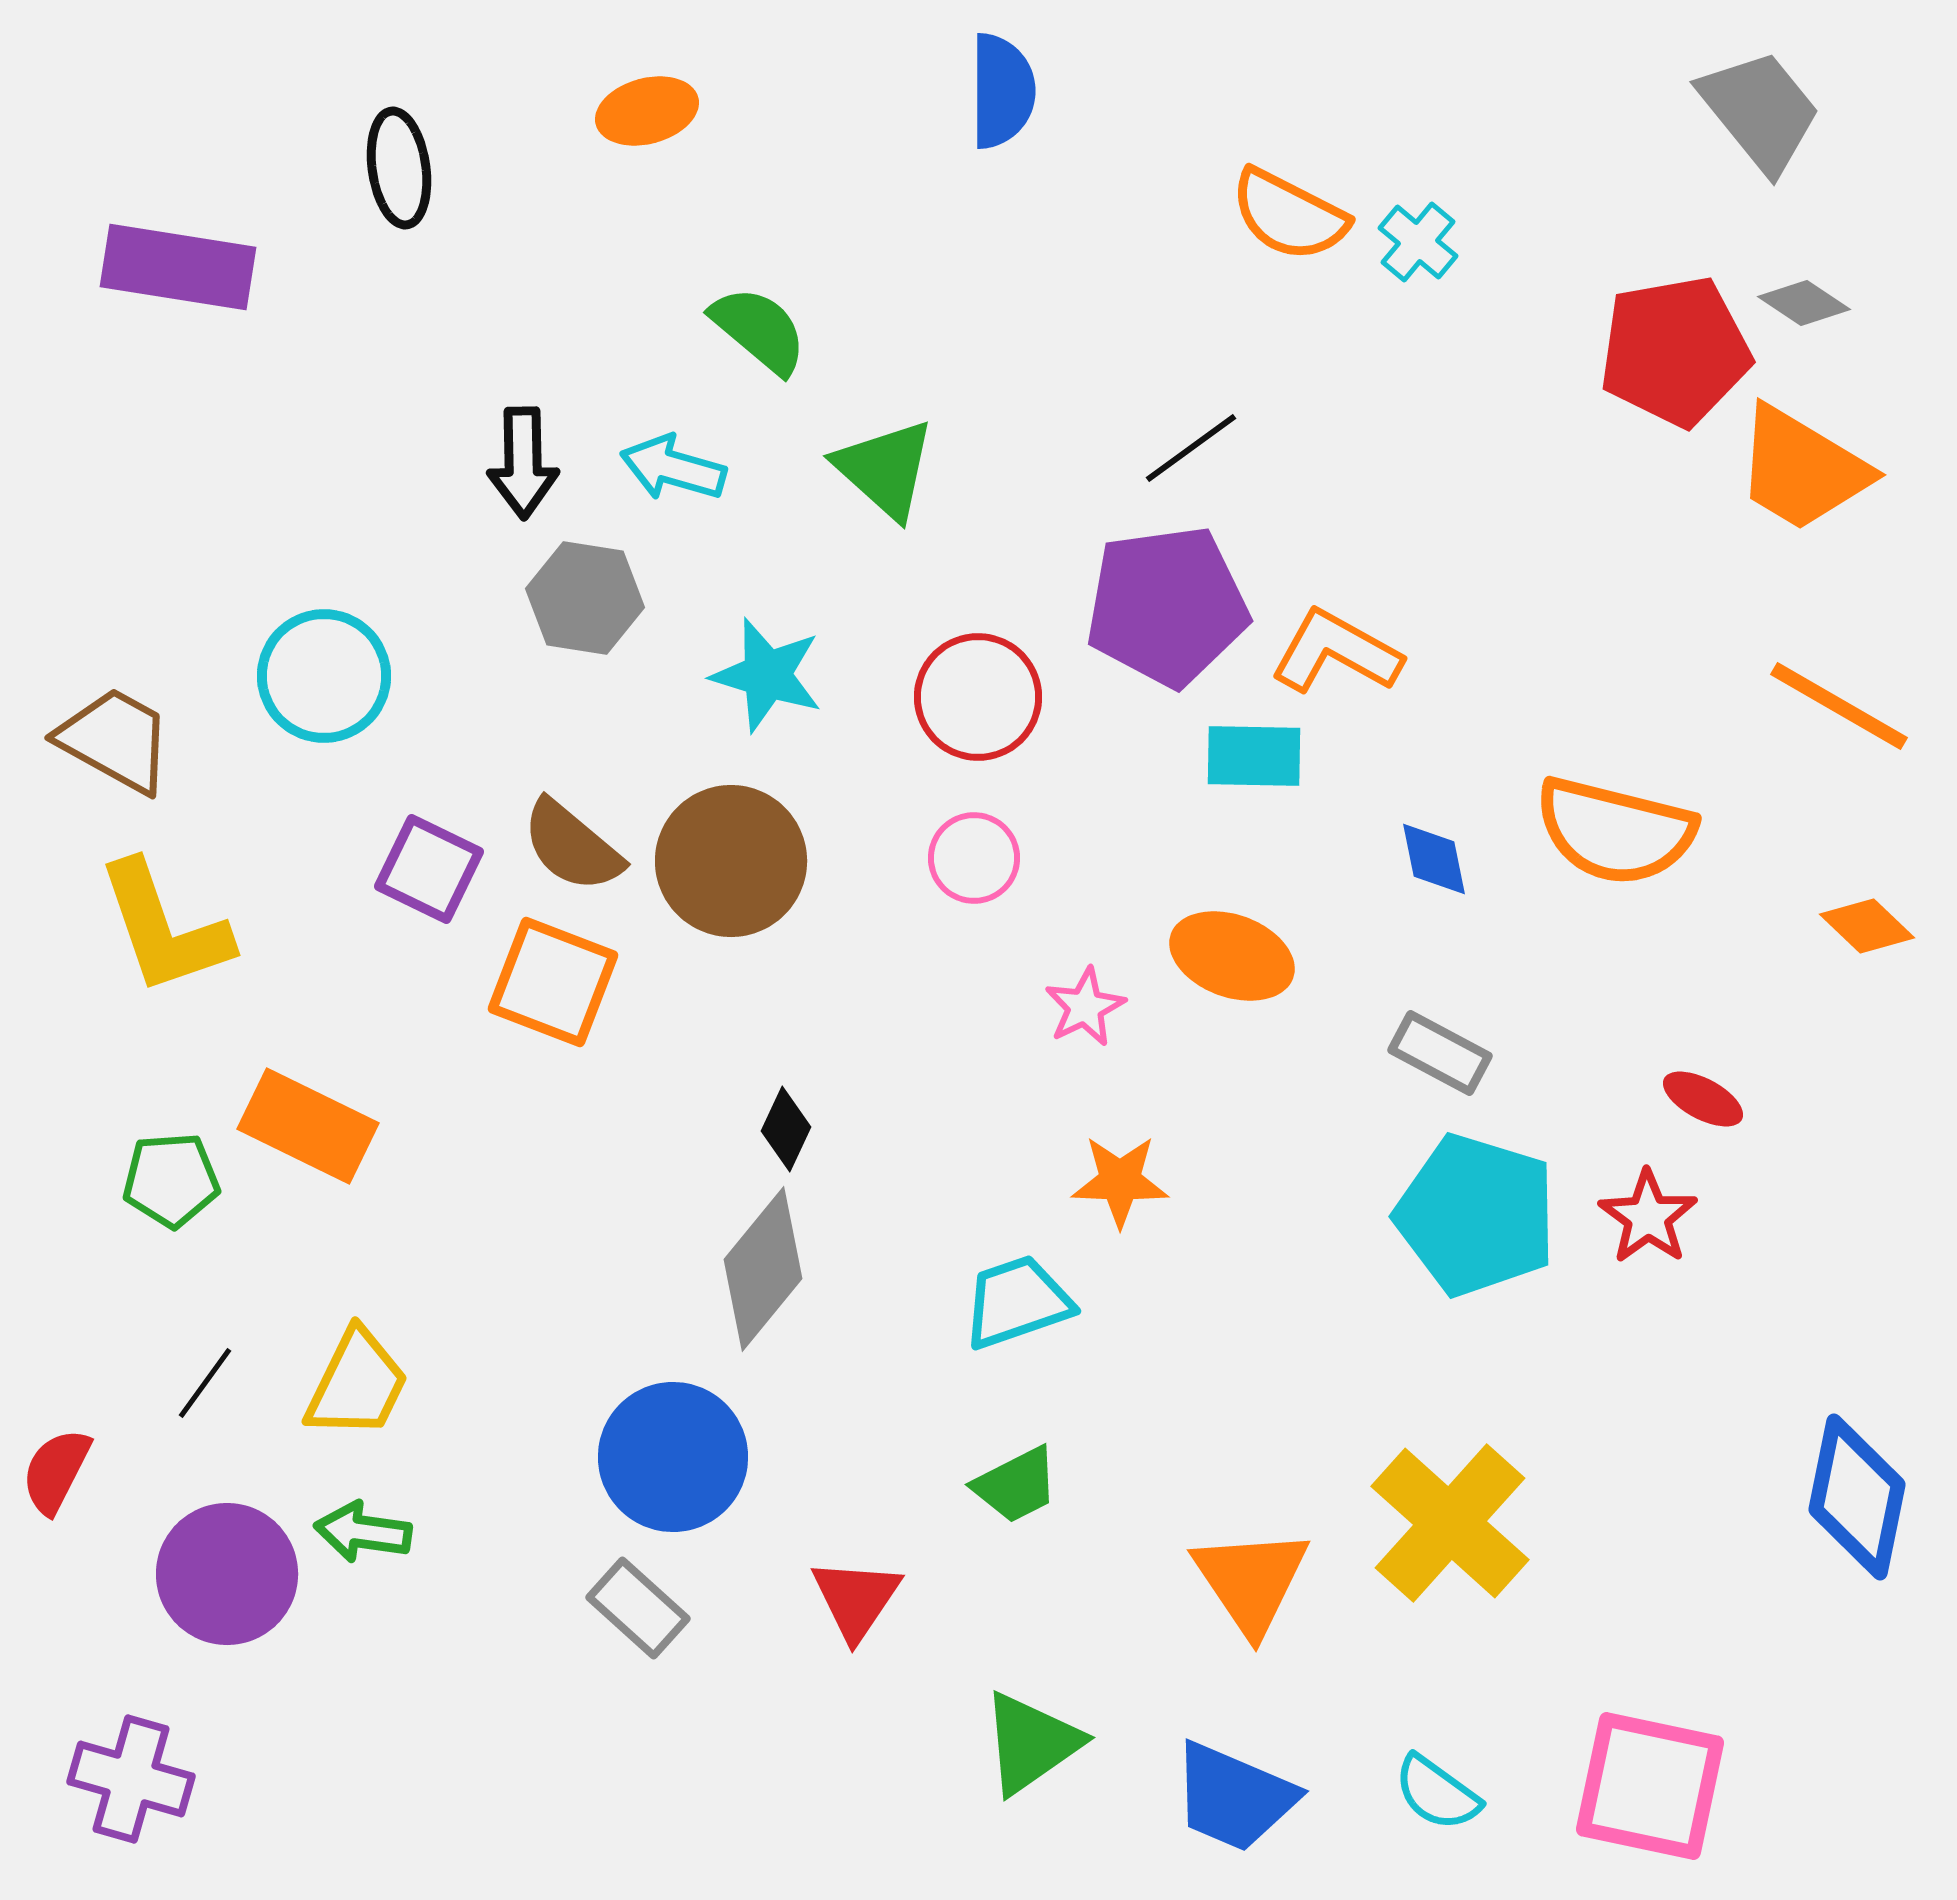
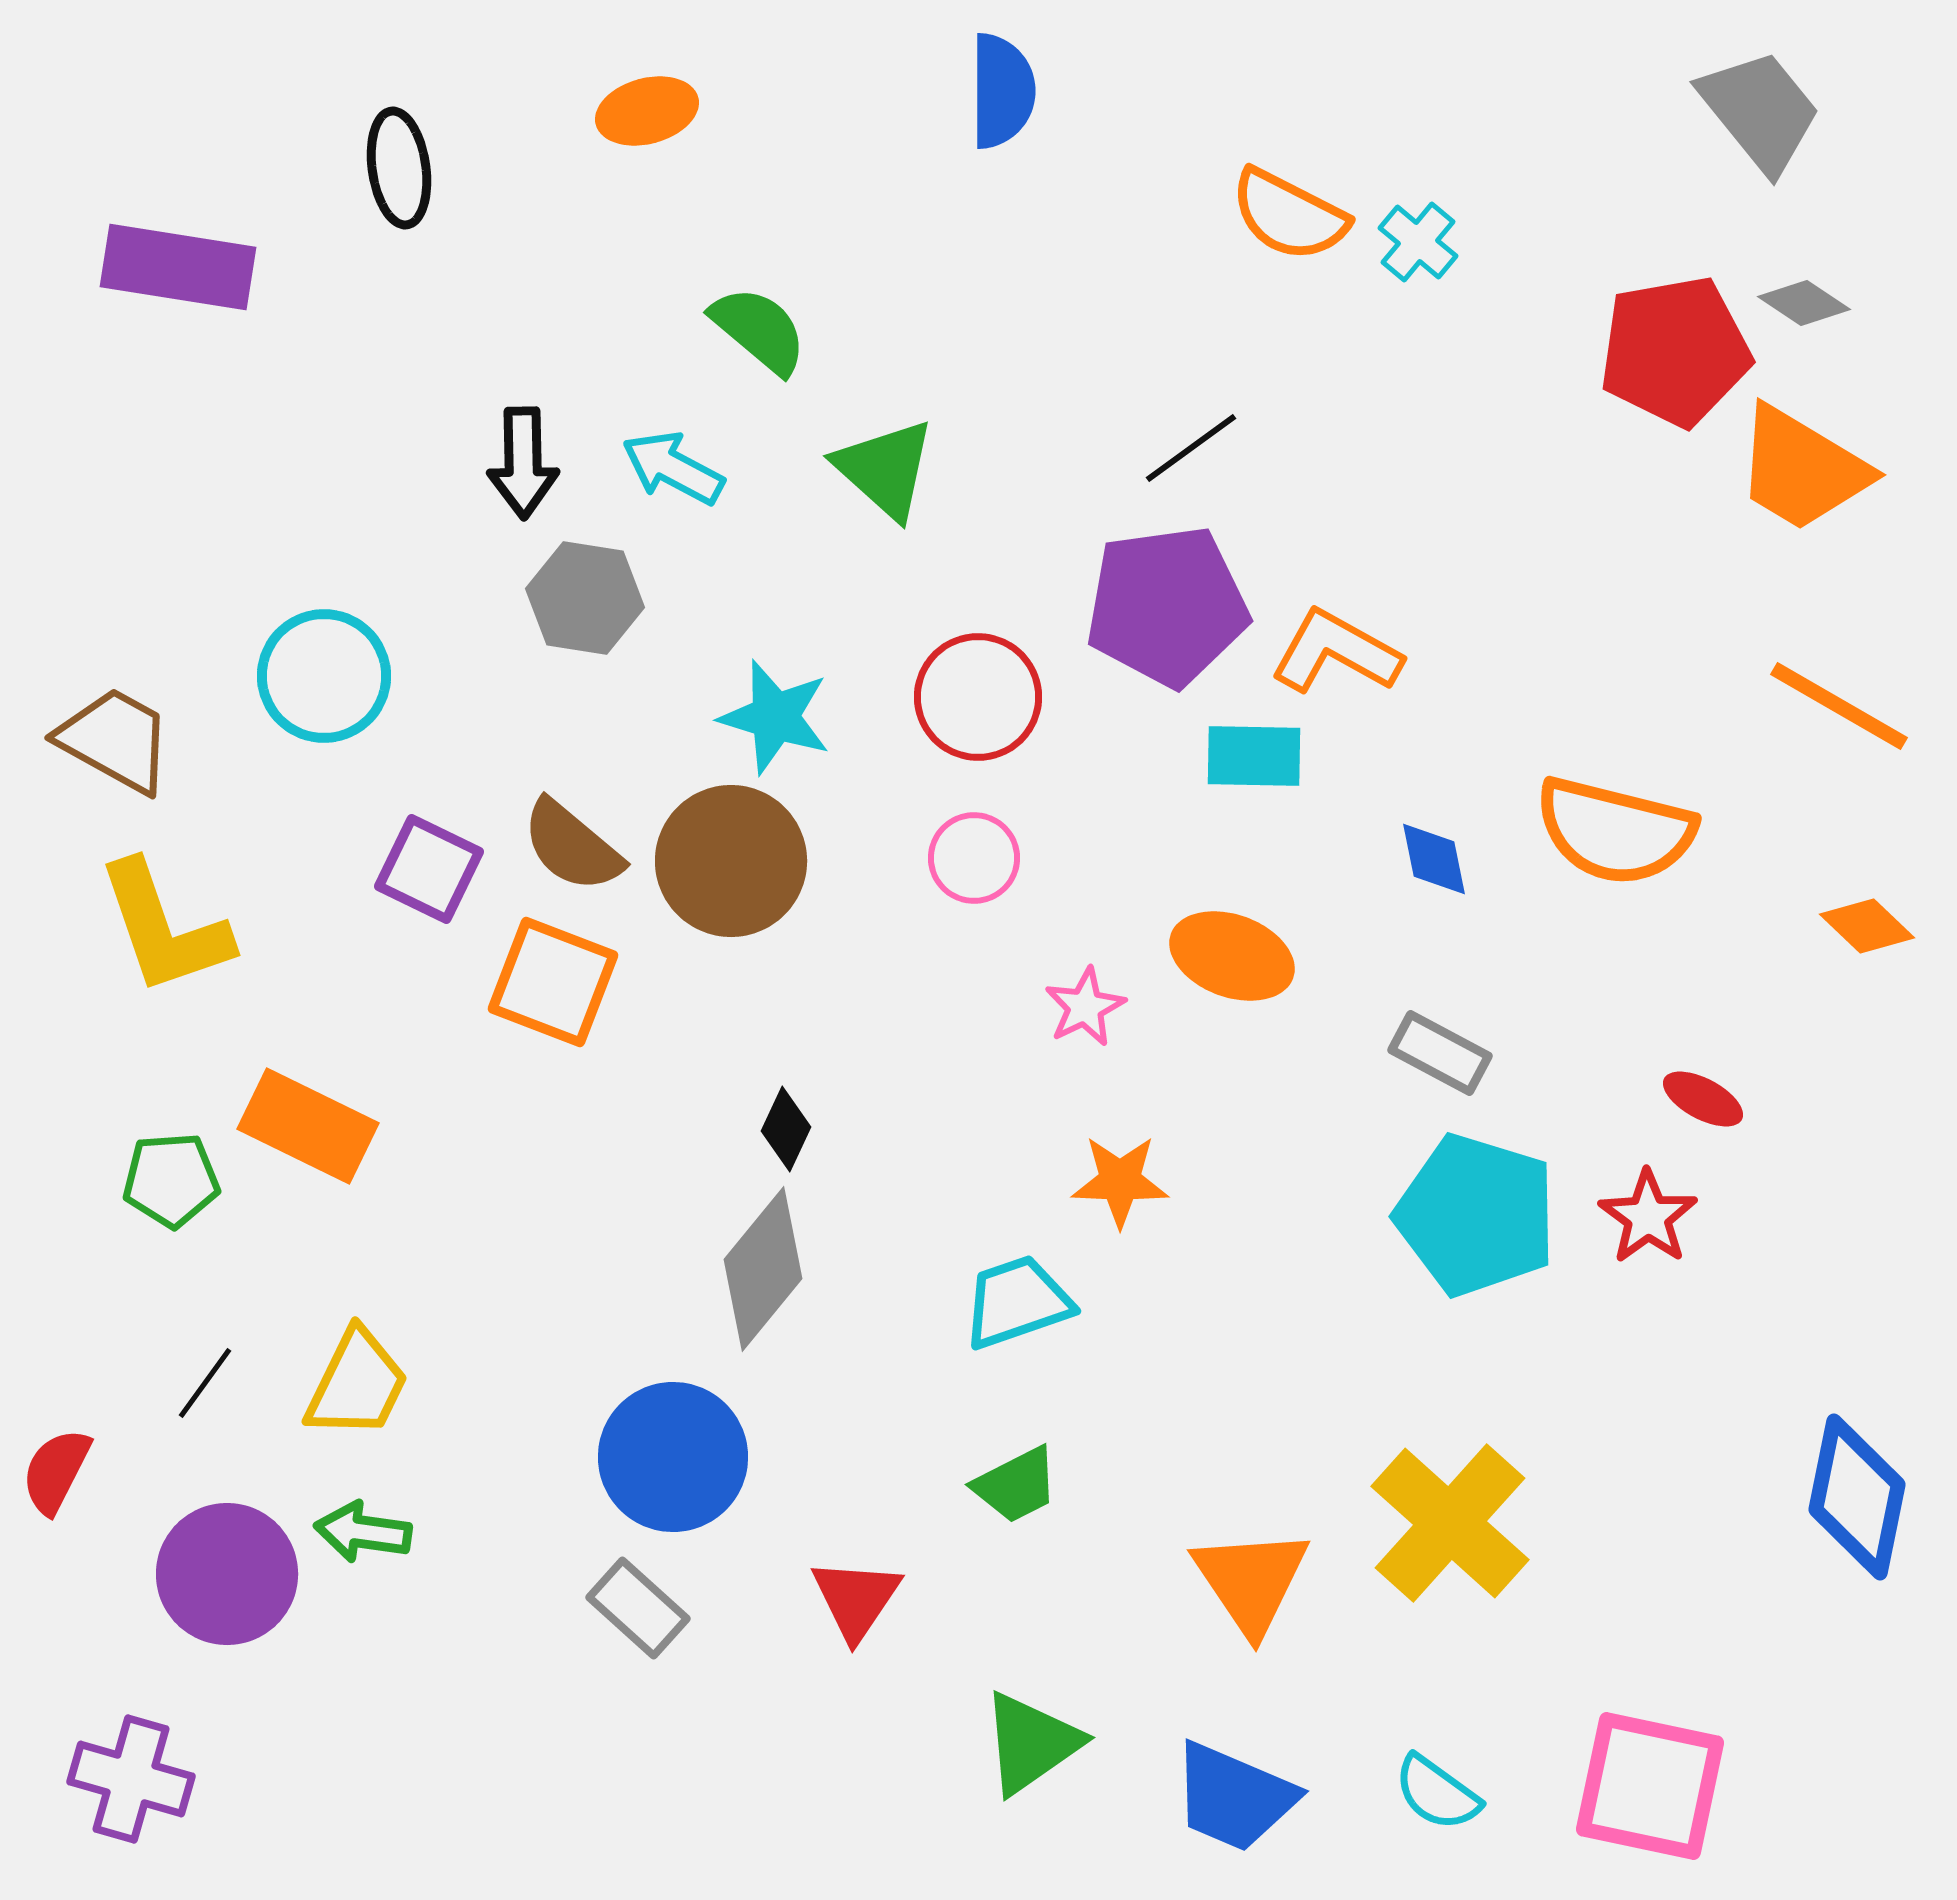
cyan arrow at (673, 468): rotated 12 degrees clockwise
cyan star at (767, 675): moved 8 px right, 42 px down
